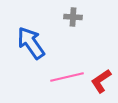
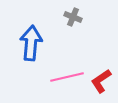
gray cross: rotated 18 degrees clockwise
blue arrow: rotated 40 degrees clockwise
